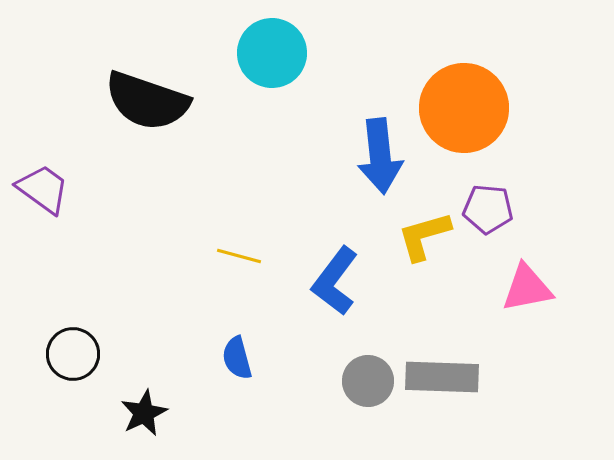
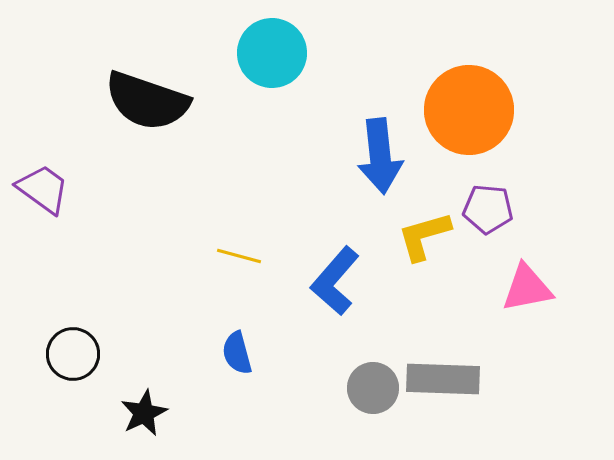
orange circle: moved 5 px right, 2 px down
blue L-shape: rotated 4 degrees clockwise
blue semicircle: moved 5 px up
gray rectangle: moved 1 px right, 2 px down
gray circle: moved 5 px right, 7 px down
